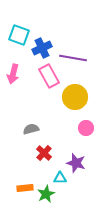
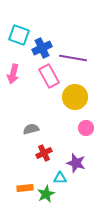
red cross: rotated 21 degrees clockwise
